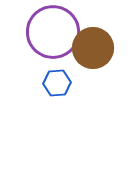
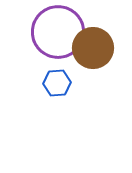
purple circle: moved 5 px right
